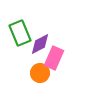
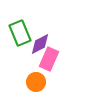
pink rectangle: moved 5 px left, 1 px down
orange circle: moved 4 px left, 9 px down
